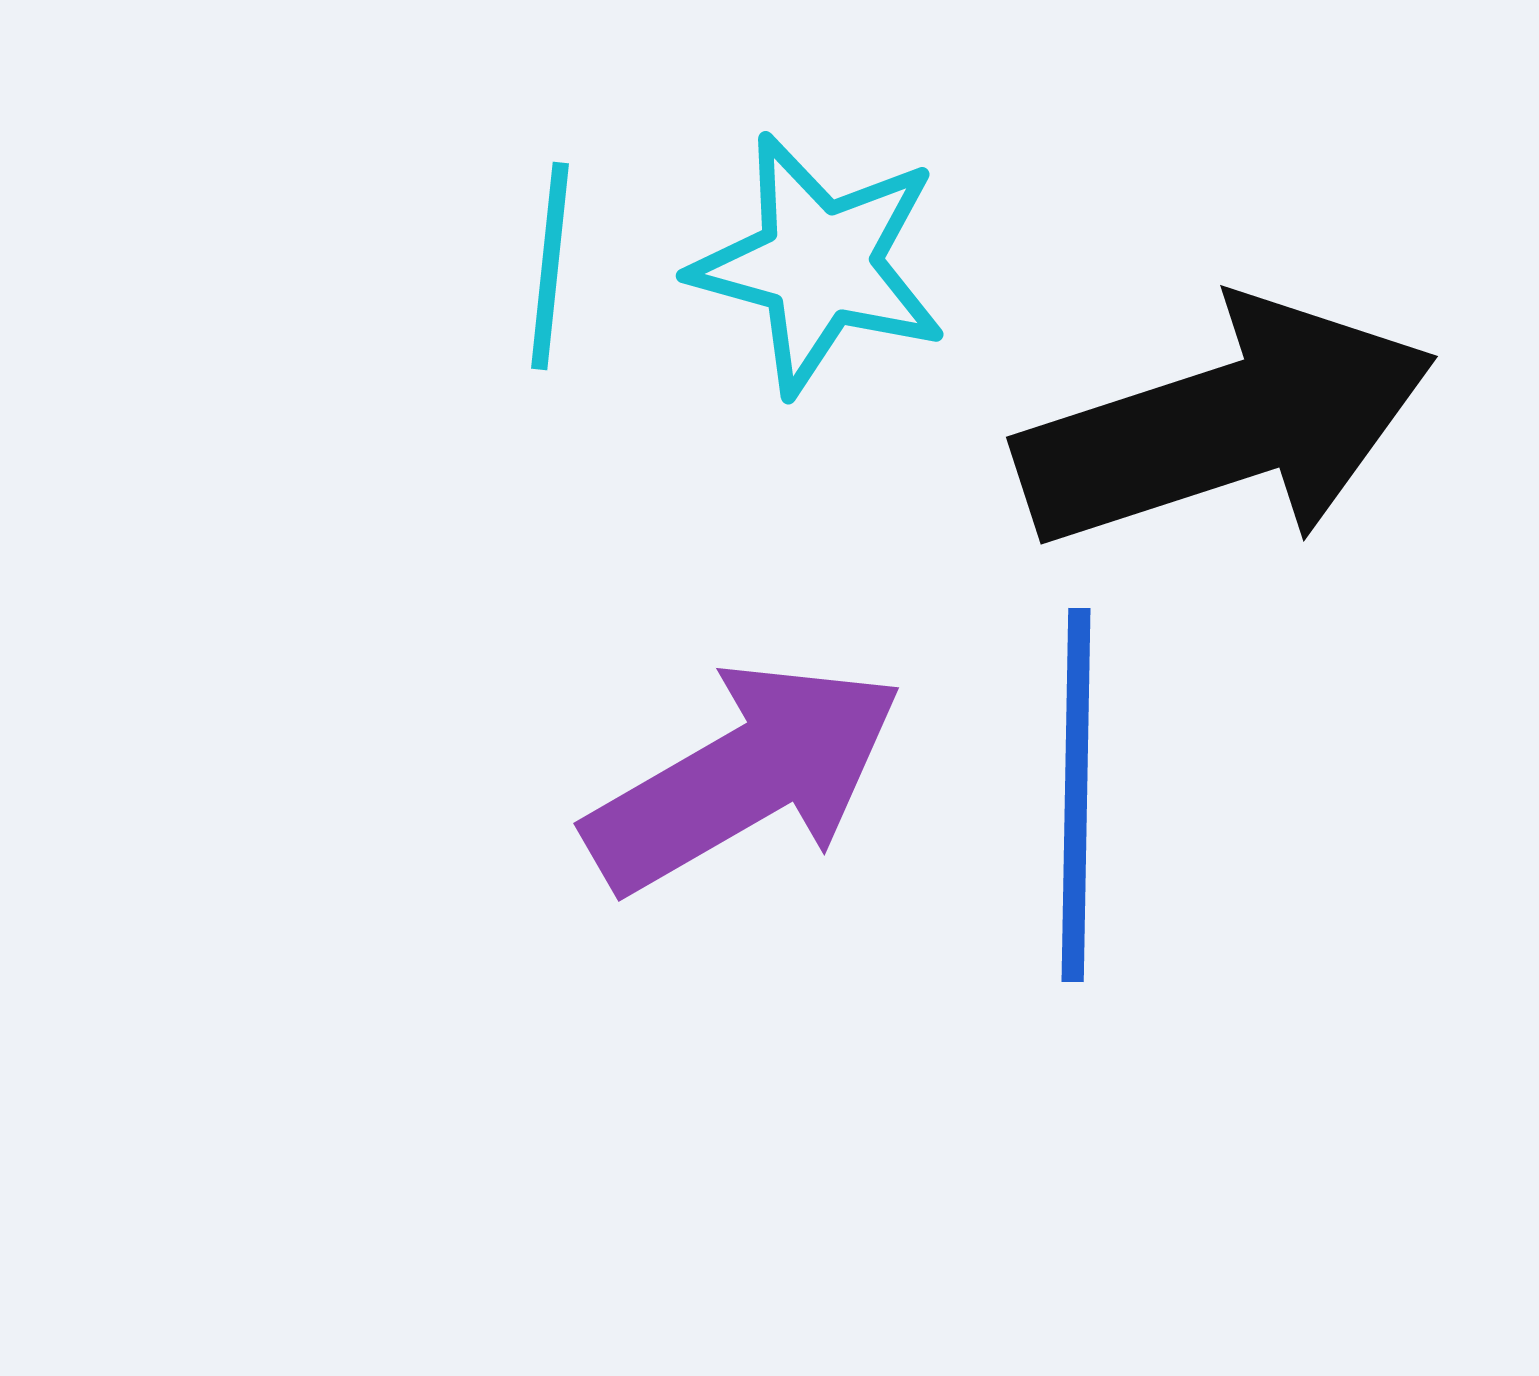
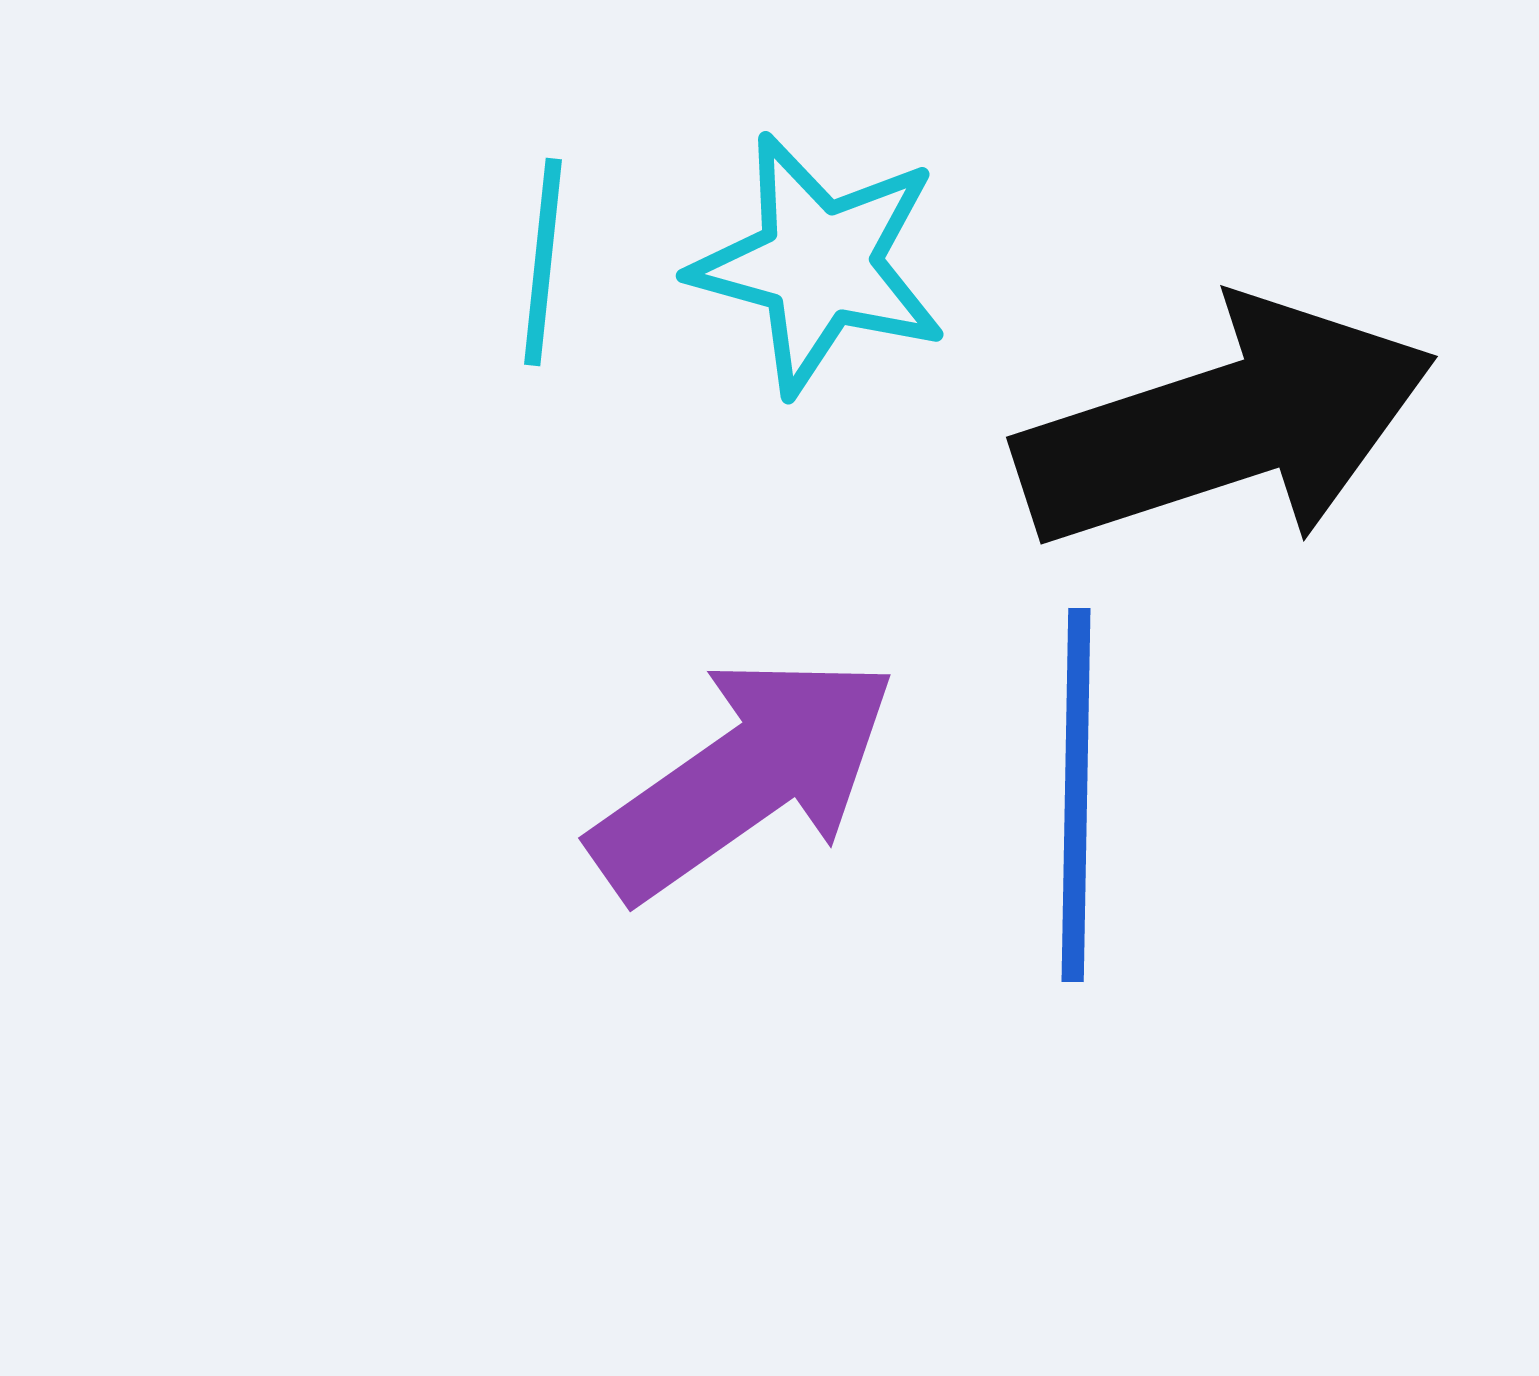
cyan line: moved 7 px left, 4 px up
purple arrow: rotated 5 degrees counterclockwise
